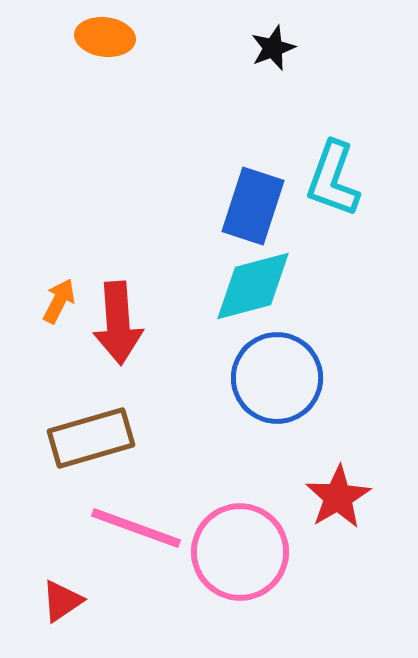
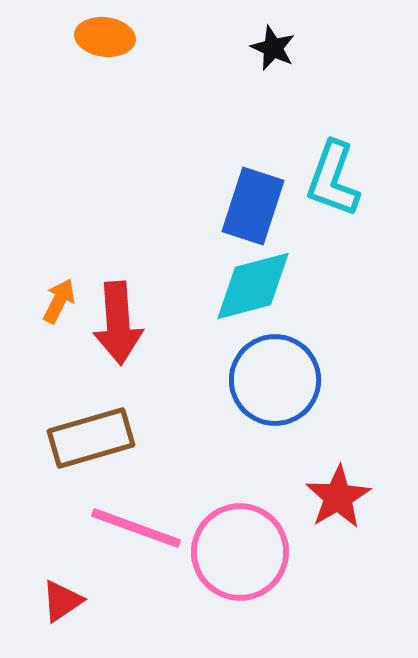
black star: rotated 27 degrees counterclockwise
blue circle: moved 2 px left, 2 px down
